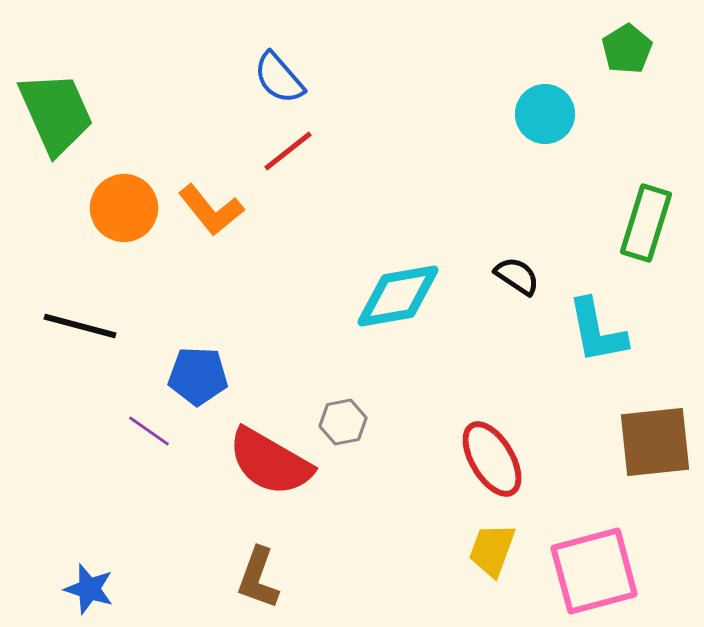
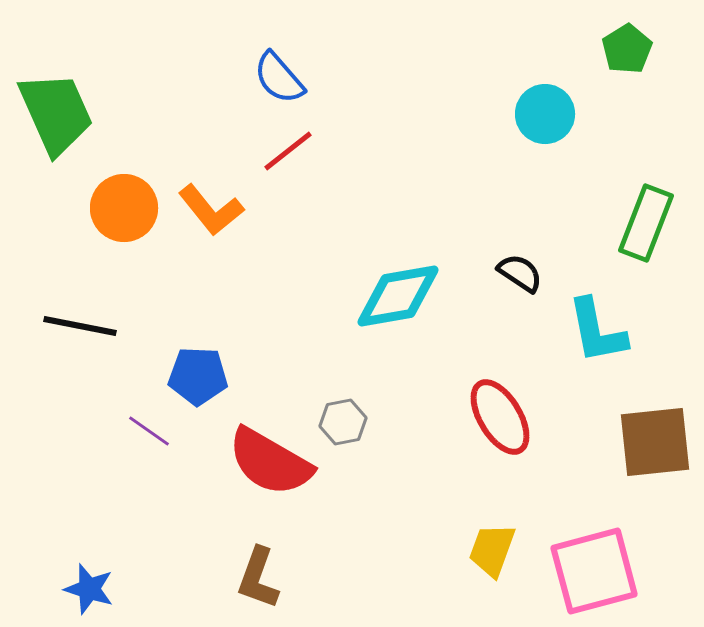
green rectangle: rotated 4 degrees clockwise
black semicircle: moved 3 px right, 3 px up
black line: rotated 4 degrees counterclockwise
red ellipse: moved 8 px right, 42 px up
